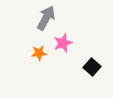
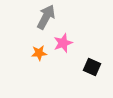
gray arrow: moved 1 px up
black square: rotated 18 degrees counterclockwise
